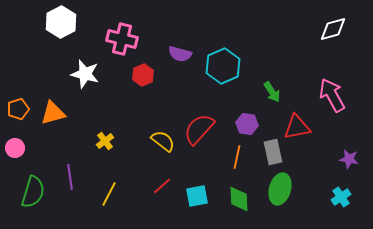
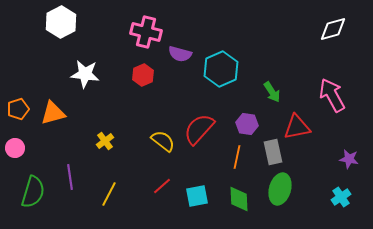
pink cross: moved 24 px right, 7 px up
cyan hexagon: moved 2 px left, 3 px down
white star: rotated 8 degrees counterclockwise
